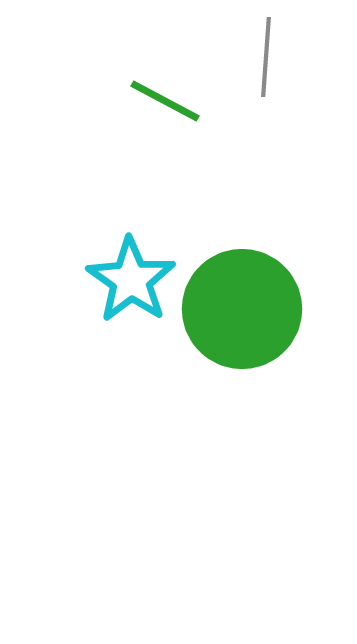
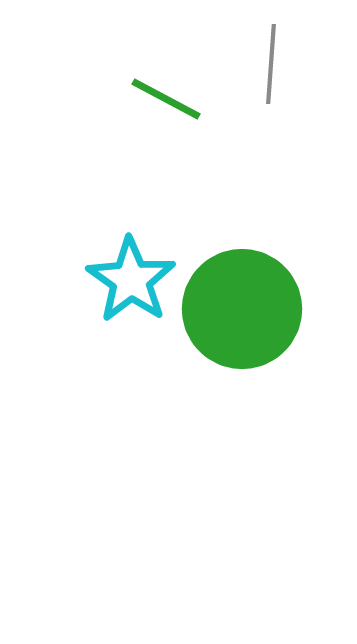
gray line: moved 5 px right, 7 px down
green line: moved 1 px right, 2 px up
